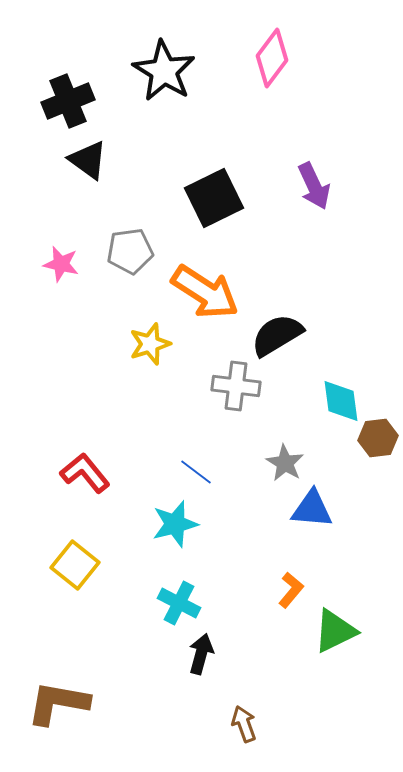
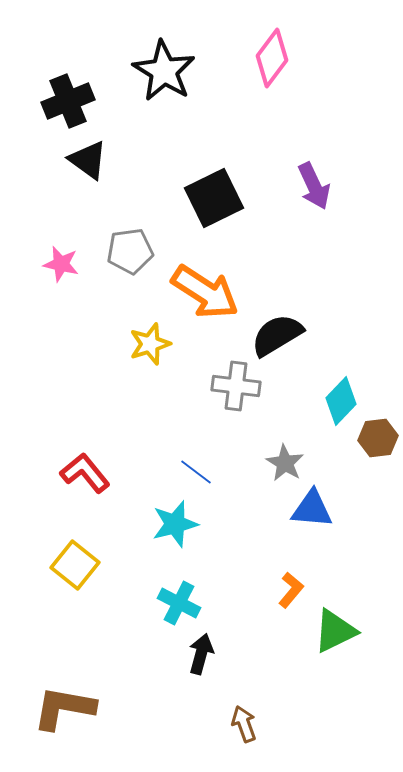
cyan diamond: rotated 51 degrees clockwise
brown L-shape: moved 6 px right, 5 px down
